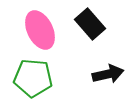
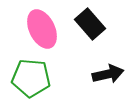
pink ellipse: moved 2 px right, 1 px up
green pentagon: moved 2 px left
